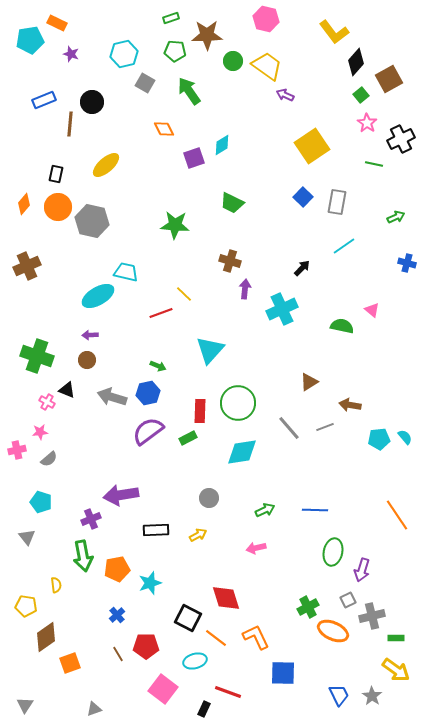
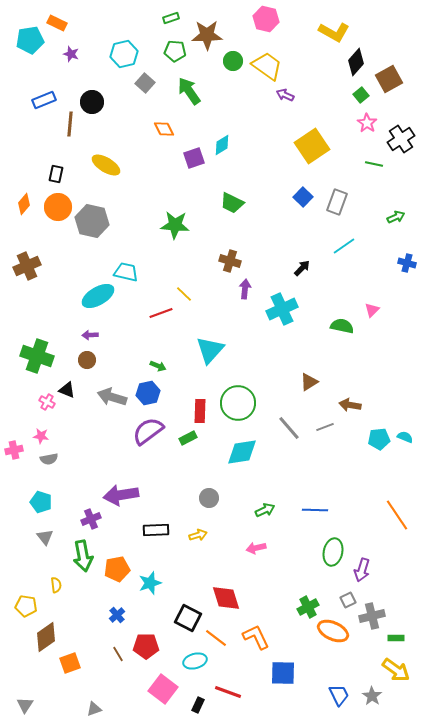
yellow L-shape at (334, 32): rotated 24 degrees counterclockwise
gray square at (145, 83): rotated 12 degrees clockwise
black cross at (401, 139): rotated 8 degrees counterclockwise
yellow ellipse at (106, 165): rotated 72 degrees clockwise
gray rectangle at (337, 202): rotated 10 degrees clockwise
pink triangle at (372, 310): rotated 35 degrees clockwise
pink star at (40, 432): moved 1 px right, 4 px down; rotated 14 degrees clockwise
cyan semicircle at (405, 437): rotated 28 degrees counterclockwise
pink cross at (17, 450): moved 3 px left
gray semicircle at (49, 459): rotated 30 degrees clockwise
yellow arrow at (198, 535): rotated 12 degrees clockwise
gray triangle at (27, 537): moved 18 px right
black rectangle at (204, 709): moved 6 px left, 4 px up
